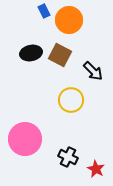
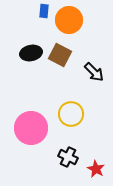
blue rectangle: rotated 32 degrees clockwise
black arrow: moved 1 px right, 1 px down
yellow circle: moved 14 px down
pink circle: moved 6 px right, 11 px up
